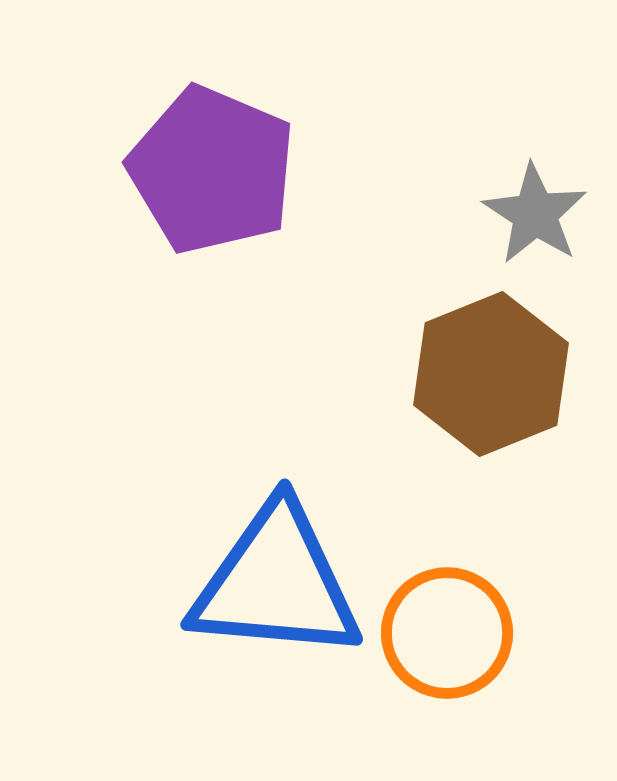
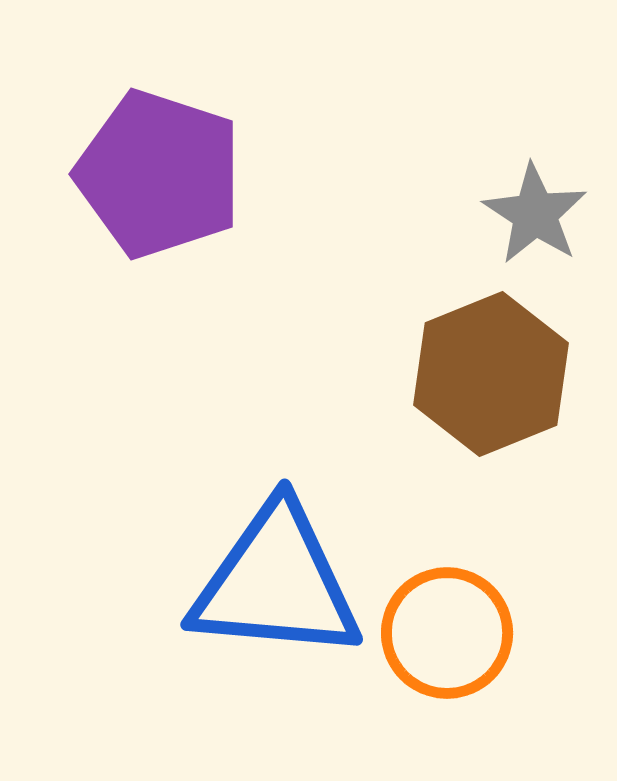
purple pentagon: moved 53 px left, 4 px down; rotated 5 degrees counterclockwise
